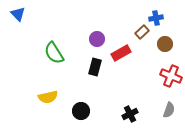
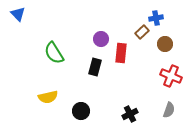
purple circle: moved 4 px right
red rectangle: rotated 54 degrees counterclockwise
